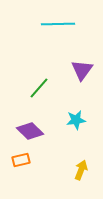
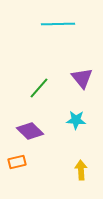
purple triangle: moved 8 px down; rotated 15 degrees counterclockwise
cyan star: rotated 12 degrees clockwise
orange rectangle: moved 4 px left, 2 px down
yellow arrow: rotated 24 degrees counterclockwise
